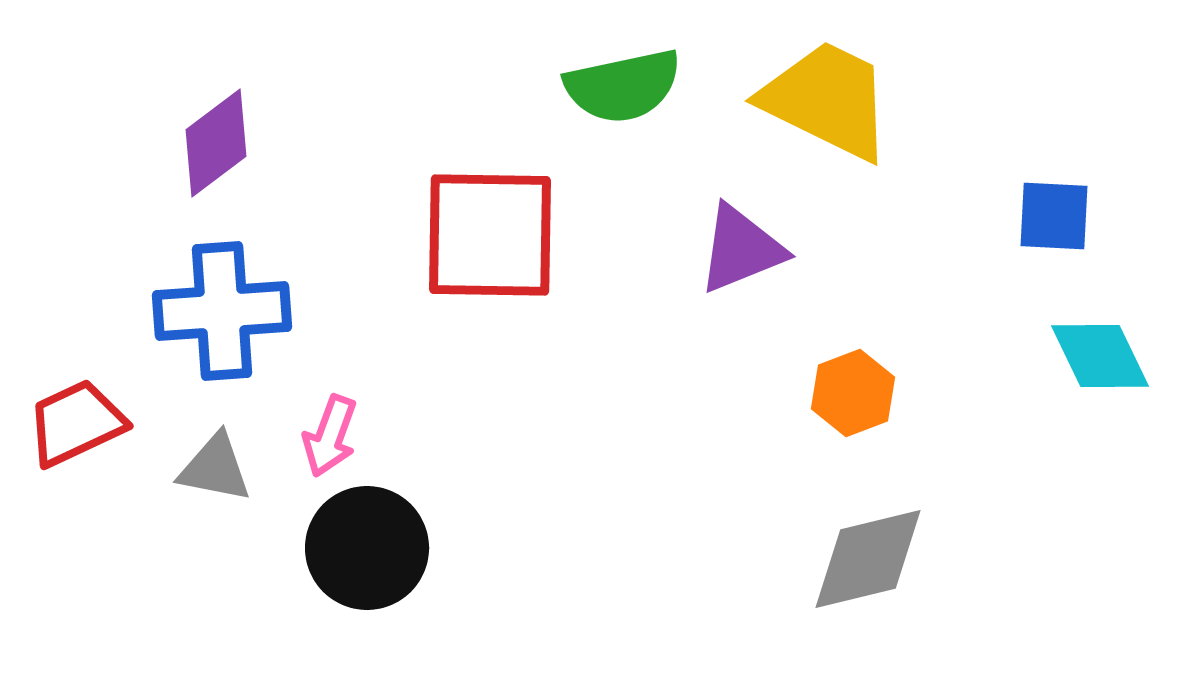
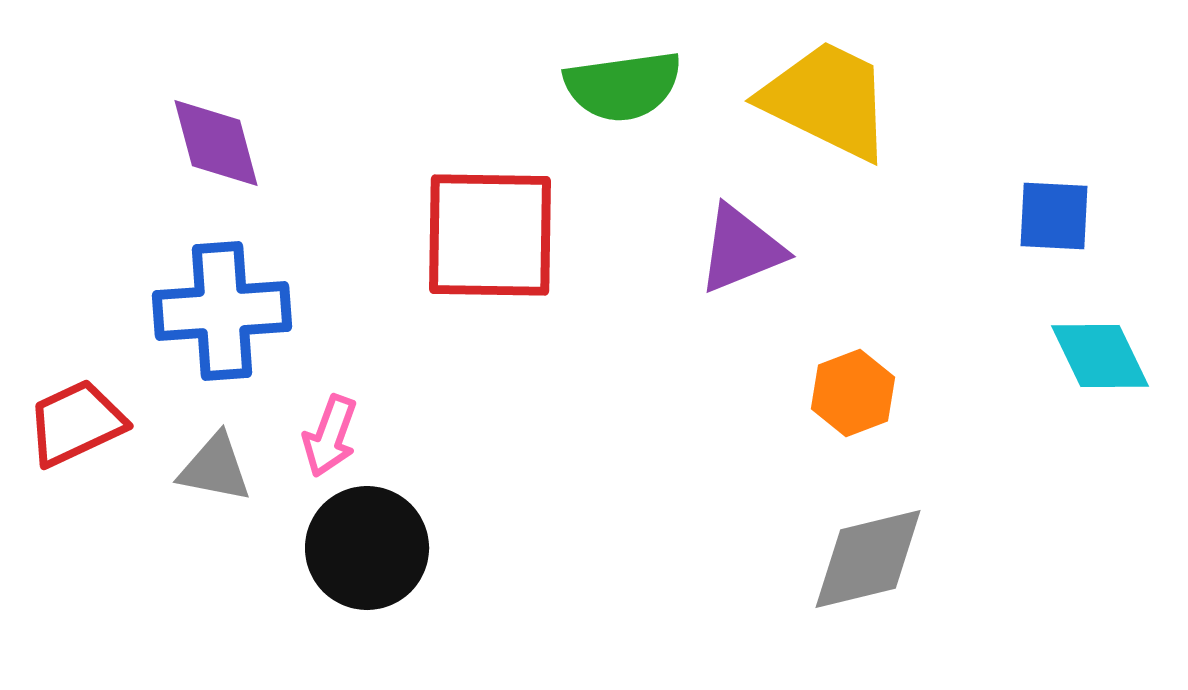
green semicircle: rotated 4 degrees clockwise
purple diamond: rotated 68 degrees counterclockwise
